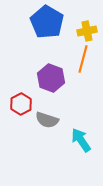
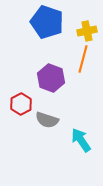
blue pentagon: rotated 12 degrees counterclockwise
